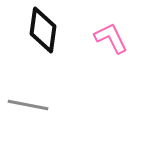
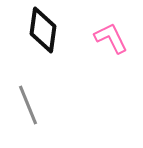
gray line: rotated 57 degrees clockwise
